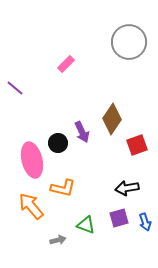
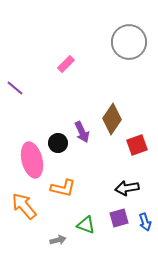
orange arrow: moved 7 px left
